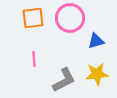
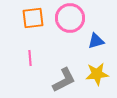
pink line: moved 4 px left, 1 px up
